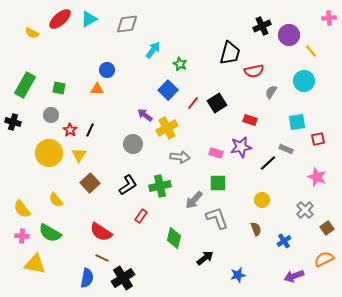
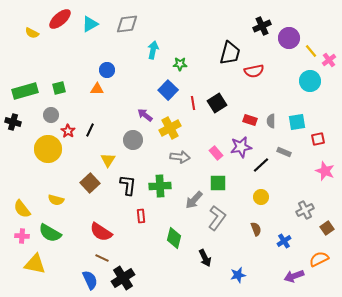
pink cross at (329, 18): moved 42 px down; rotated 32 degrees counterclockwise
cyan triangle at (89, 19): moved 1 px right, 5 px down
purple circle at (289, 35): moved 3 px down
cyan arrow at (153, 50): rotated 24 degrees counterclockwise
green star at (180, 64): rotated 24 degrees counterclockwise
cyan circle at (304, 81): moved 6 px right
green rectangle at (25, 85): moved 6 px down; rotated 45 degrees clockwise
green square at (59, 88): rotated 24 degrees counterclockwise
gray semicircle at (271, 92): moved 29 px down; rotated 32 degrees counterclockwise
red line at (193, 103): rotated 48 degrees counterclockwise
yellow cross at (167, 128): moved 3 px right
red star at (70, 130): moved 2 px left, 1 px down
gray circle at (133, 144): moved 4 px up
gray rectangle at (286, 149): moved 2 px left, 3 px down
yellow circle at (49, 153): moved 1 px left, 4 px up
pink rectangle at (216, 153): rotated 32 degrees clockwise
yellow triangle at (79, 155): moved 29 px right, 5 px down
black line at (268, 163): moved 7 px left, 2 px down
pink star at (317, 177): moved 8 px right, 6 px up
black L-shape at (128, 185): rotated 50 degrees counterclockwise
green cross at (160, 186): rotated 10 degrees clockwise
yellow semicircle at (56, 200): rotated 35 degrees counterclockwise
yellow circle at (262, 200): moved 1 px left, 3 px up
gray cross at (305, 210): rotated 18 degrees clockwise
red rectangle at (141, 216): rotated 40 degrees counterclockwise
gray L-shape at (217, 218): rotated 55 degrees clockwise
black arrow at (205, 258): rotated 102 degrees clockwise
orange semicircle at (324, 259): moved 5 px left
blue semicircle at (87, 278): moved 3 px right, 2 px down; rotated 36 degrees counterclockwise
